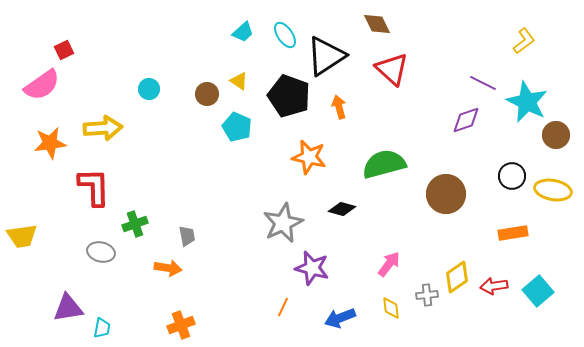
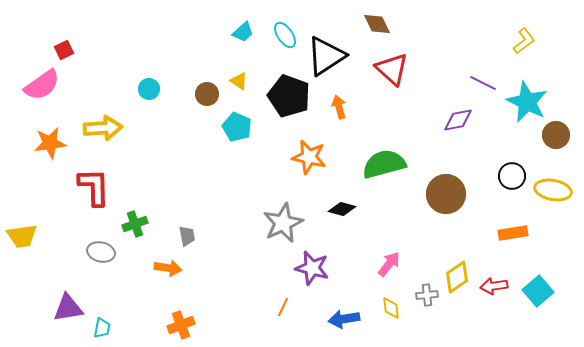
purple diamond at (466, 120): moved 8 px left; rotated 8 degrees clockwise
blue arrow at (340, 318): moved 4 px right, 1 px down; rotated 12 degrees clockwise
